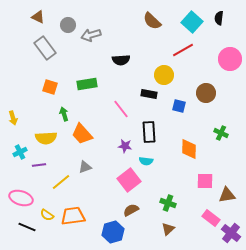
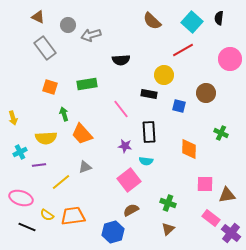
pink square at (205, 181): moved 3 px down
